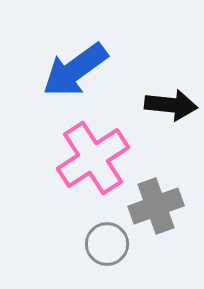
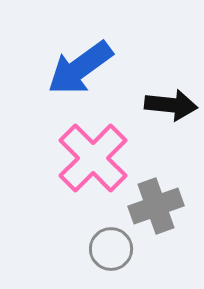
blue arrow: moved 5 px right, 2 px up
pink cross: rotated 12 degrees counterclockwise
gray circle: moved 4 px right, 5 px down
